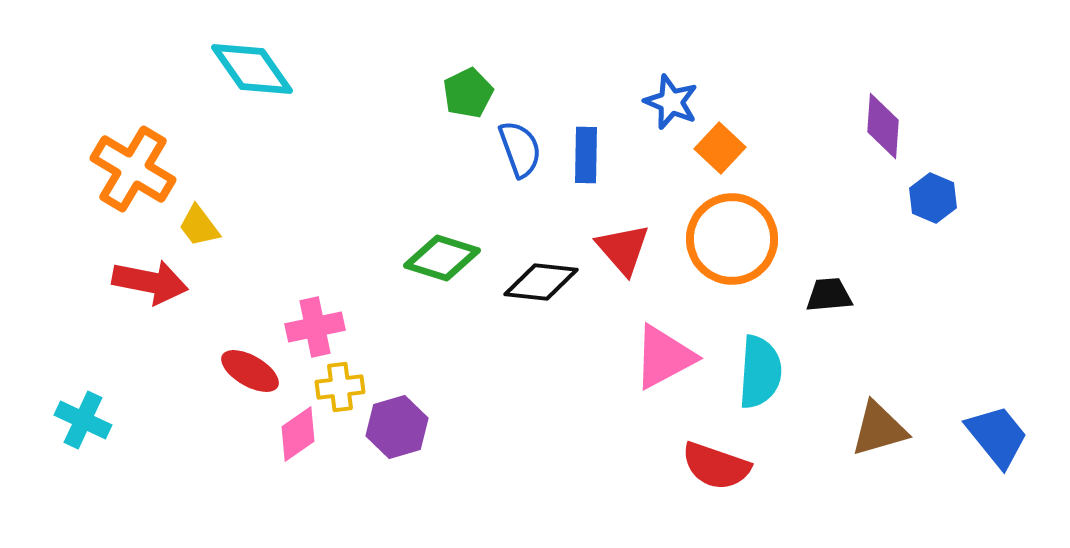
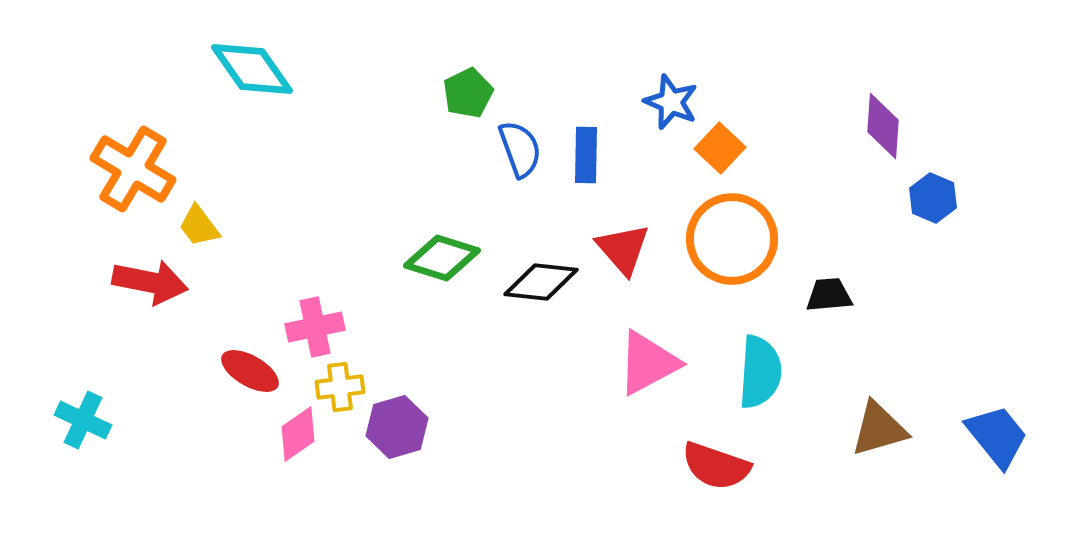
pink triangle: moved 16 px left, 6 px down
